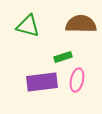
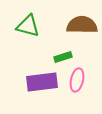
brown semicircle: moved 1 px right, 1 px down
